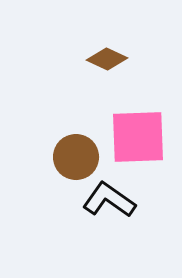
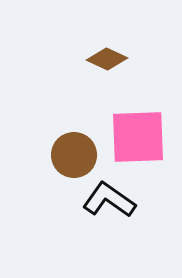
brown circle: moved 2 px left, 2 px up
